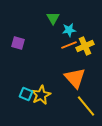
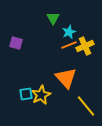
cyan star: moved 2 px down; rotated 16 degrees counterclockwise
purple square: moved 2 px left
orange triangle: moved 9 px left
cyan square: rotated 32 degrees counterclockwise
